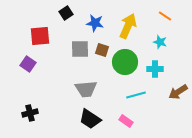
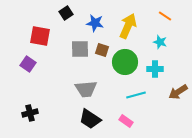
red square: rotated 15 degrees clockwise
